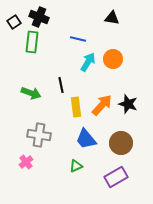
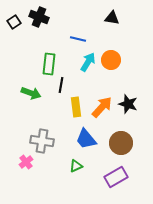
green rectangle: moved 17 px right, 22 px down
orange circle: moved 2 px left, 1 px down
black line: rotated 21 degrees clockwise
orange arrow: moved 2 px down
gray cross: moved 3 px right, 6 px down
